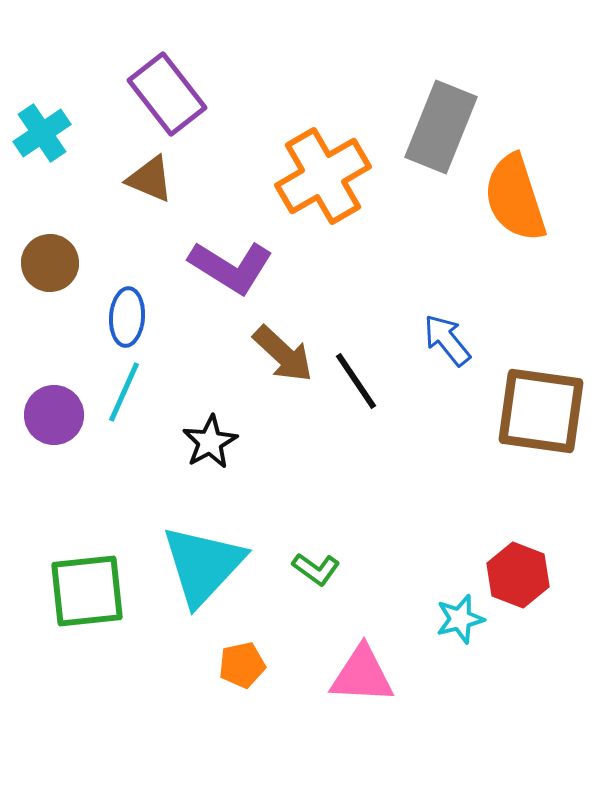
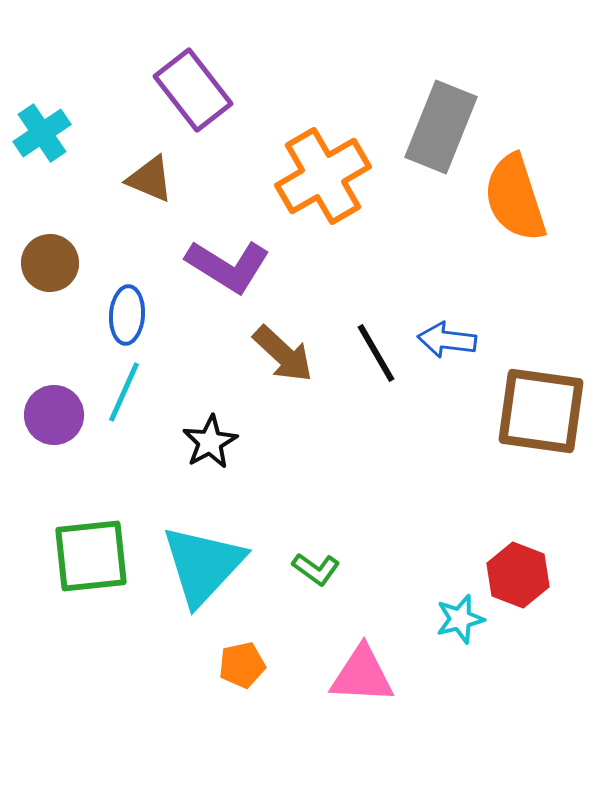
purple rectangle: moved 26 px right, 4 px up
purple L-shape: moved 3 px left, 1 px up
blue ellipse: moved 2 px up
blue arrow: rotated 44 degrees counterclockwise
black line: moved 20 px right, 28 px up; rotated 4 degrees clockwise
green square: moved 4 px right, 35 px up
